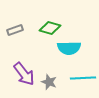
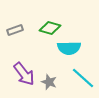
cyan line: rotated 45 degrees clockwise
